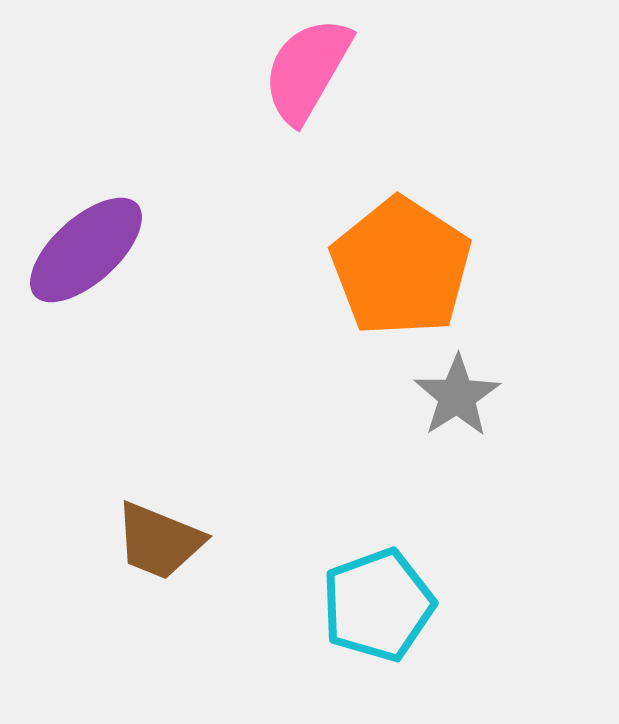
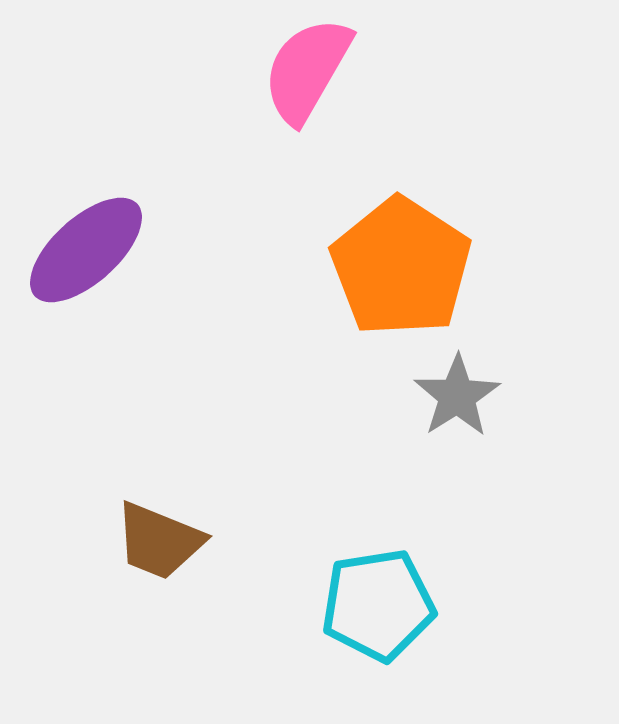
cyan pentagon: rotated 11 degrees clockwise
